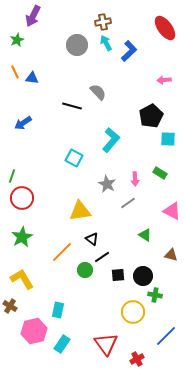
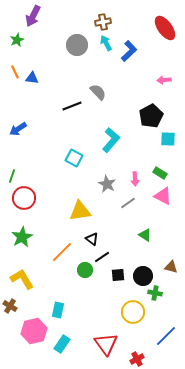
black line at (72, 106): rotated 36 degrees counterclockwise
blue arrow at (23, 123): moved 5 px left, 6 px down
red circle at (22, 198): moved 2 px right
pink triangle at (172, 211): moved 9 px left, 15 px up
brown triangle at (171, 255): moved 12 px down
green cross at (155, 295): moved 2 px up
